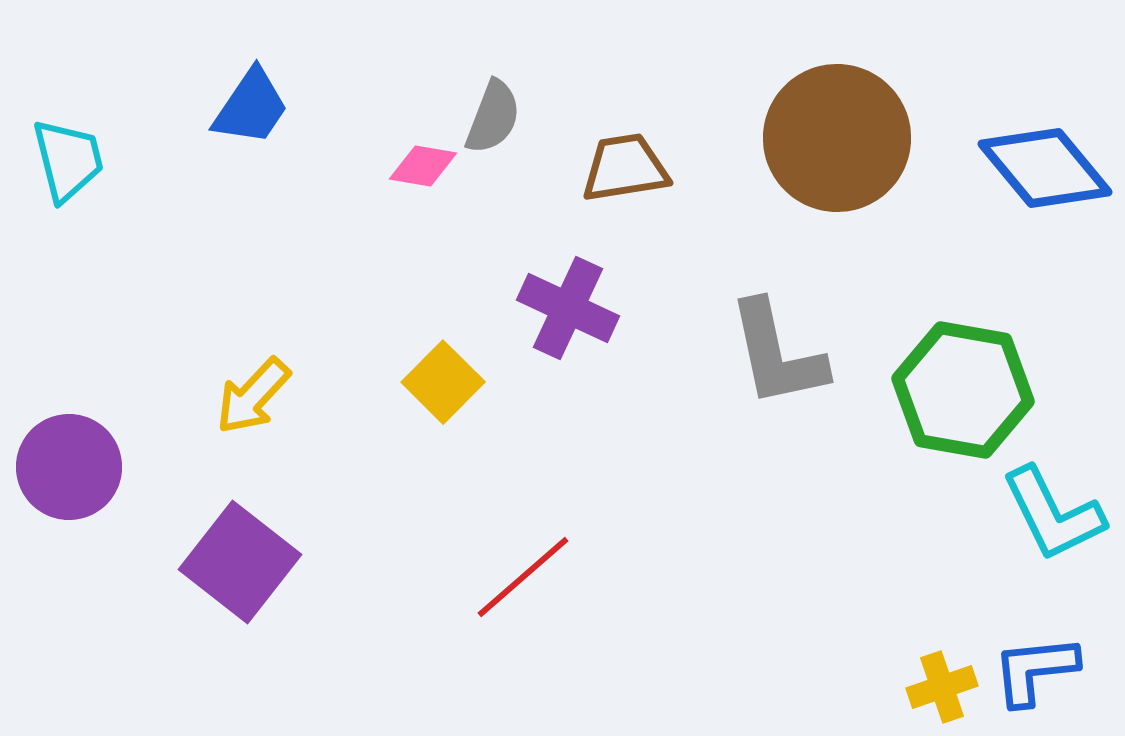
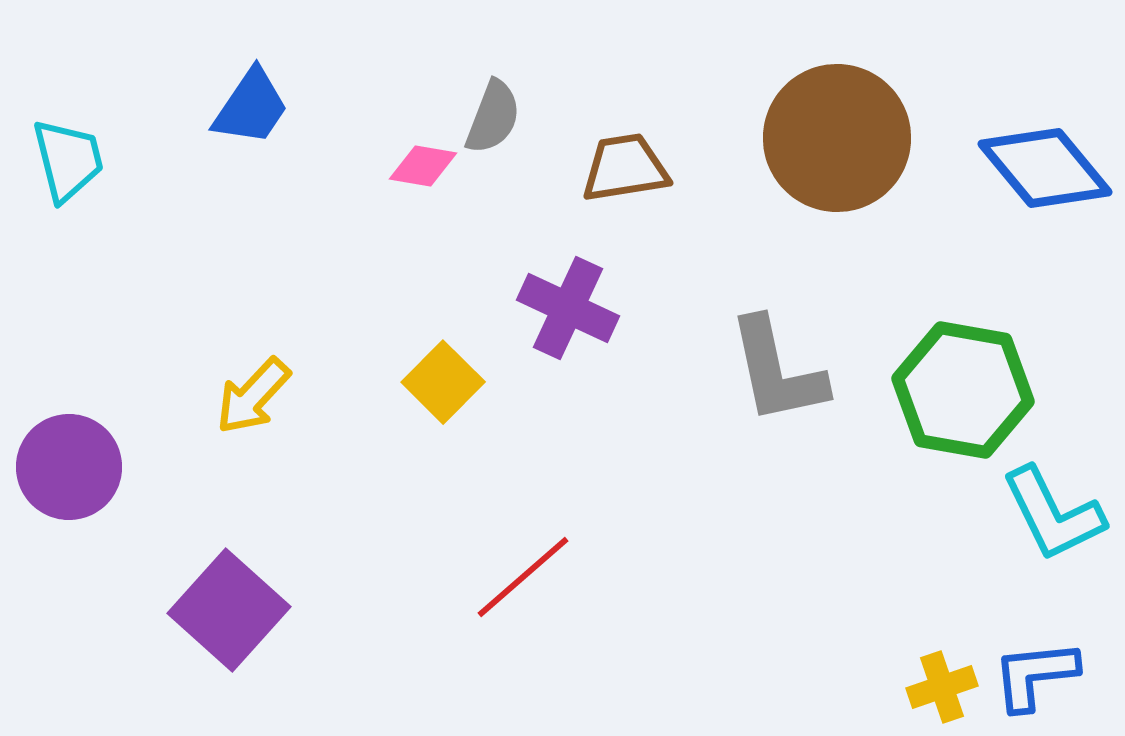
gray L-shape: moved 17 px down
purple square: moved 11 px left, 48 px down; rotated 4 degrees clockwise
blue L-shape: moved 5 px down
